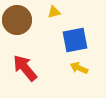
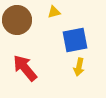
yellow arrow: moved 1 px up; rotated 102 degrees counterclockwise
